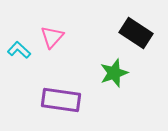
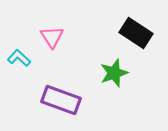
pink triangle: rotated 15 degrees counterclockwise
cyan L-shape: moved 8 px down
purple rectangle: rotated 12 degrees clockwise
